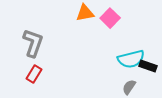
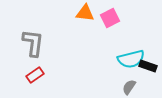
orange triangle: rotated 18 degrees clockwise
pink square: rotated 18 degrees clockwise
gray L-shape: rotated 12 degrees counterclockwise
red rectangle: moved 1 px right, 1 px down; rotated 24 degrees clockwise
